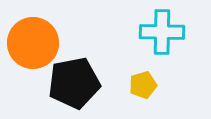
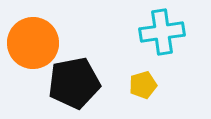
cyan cross: rotated 9 degrees counterclockwise
